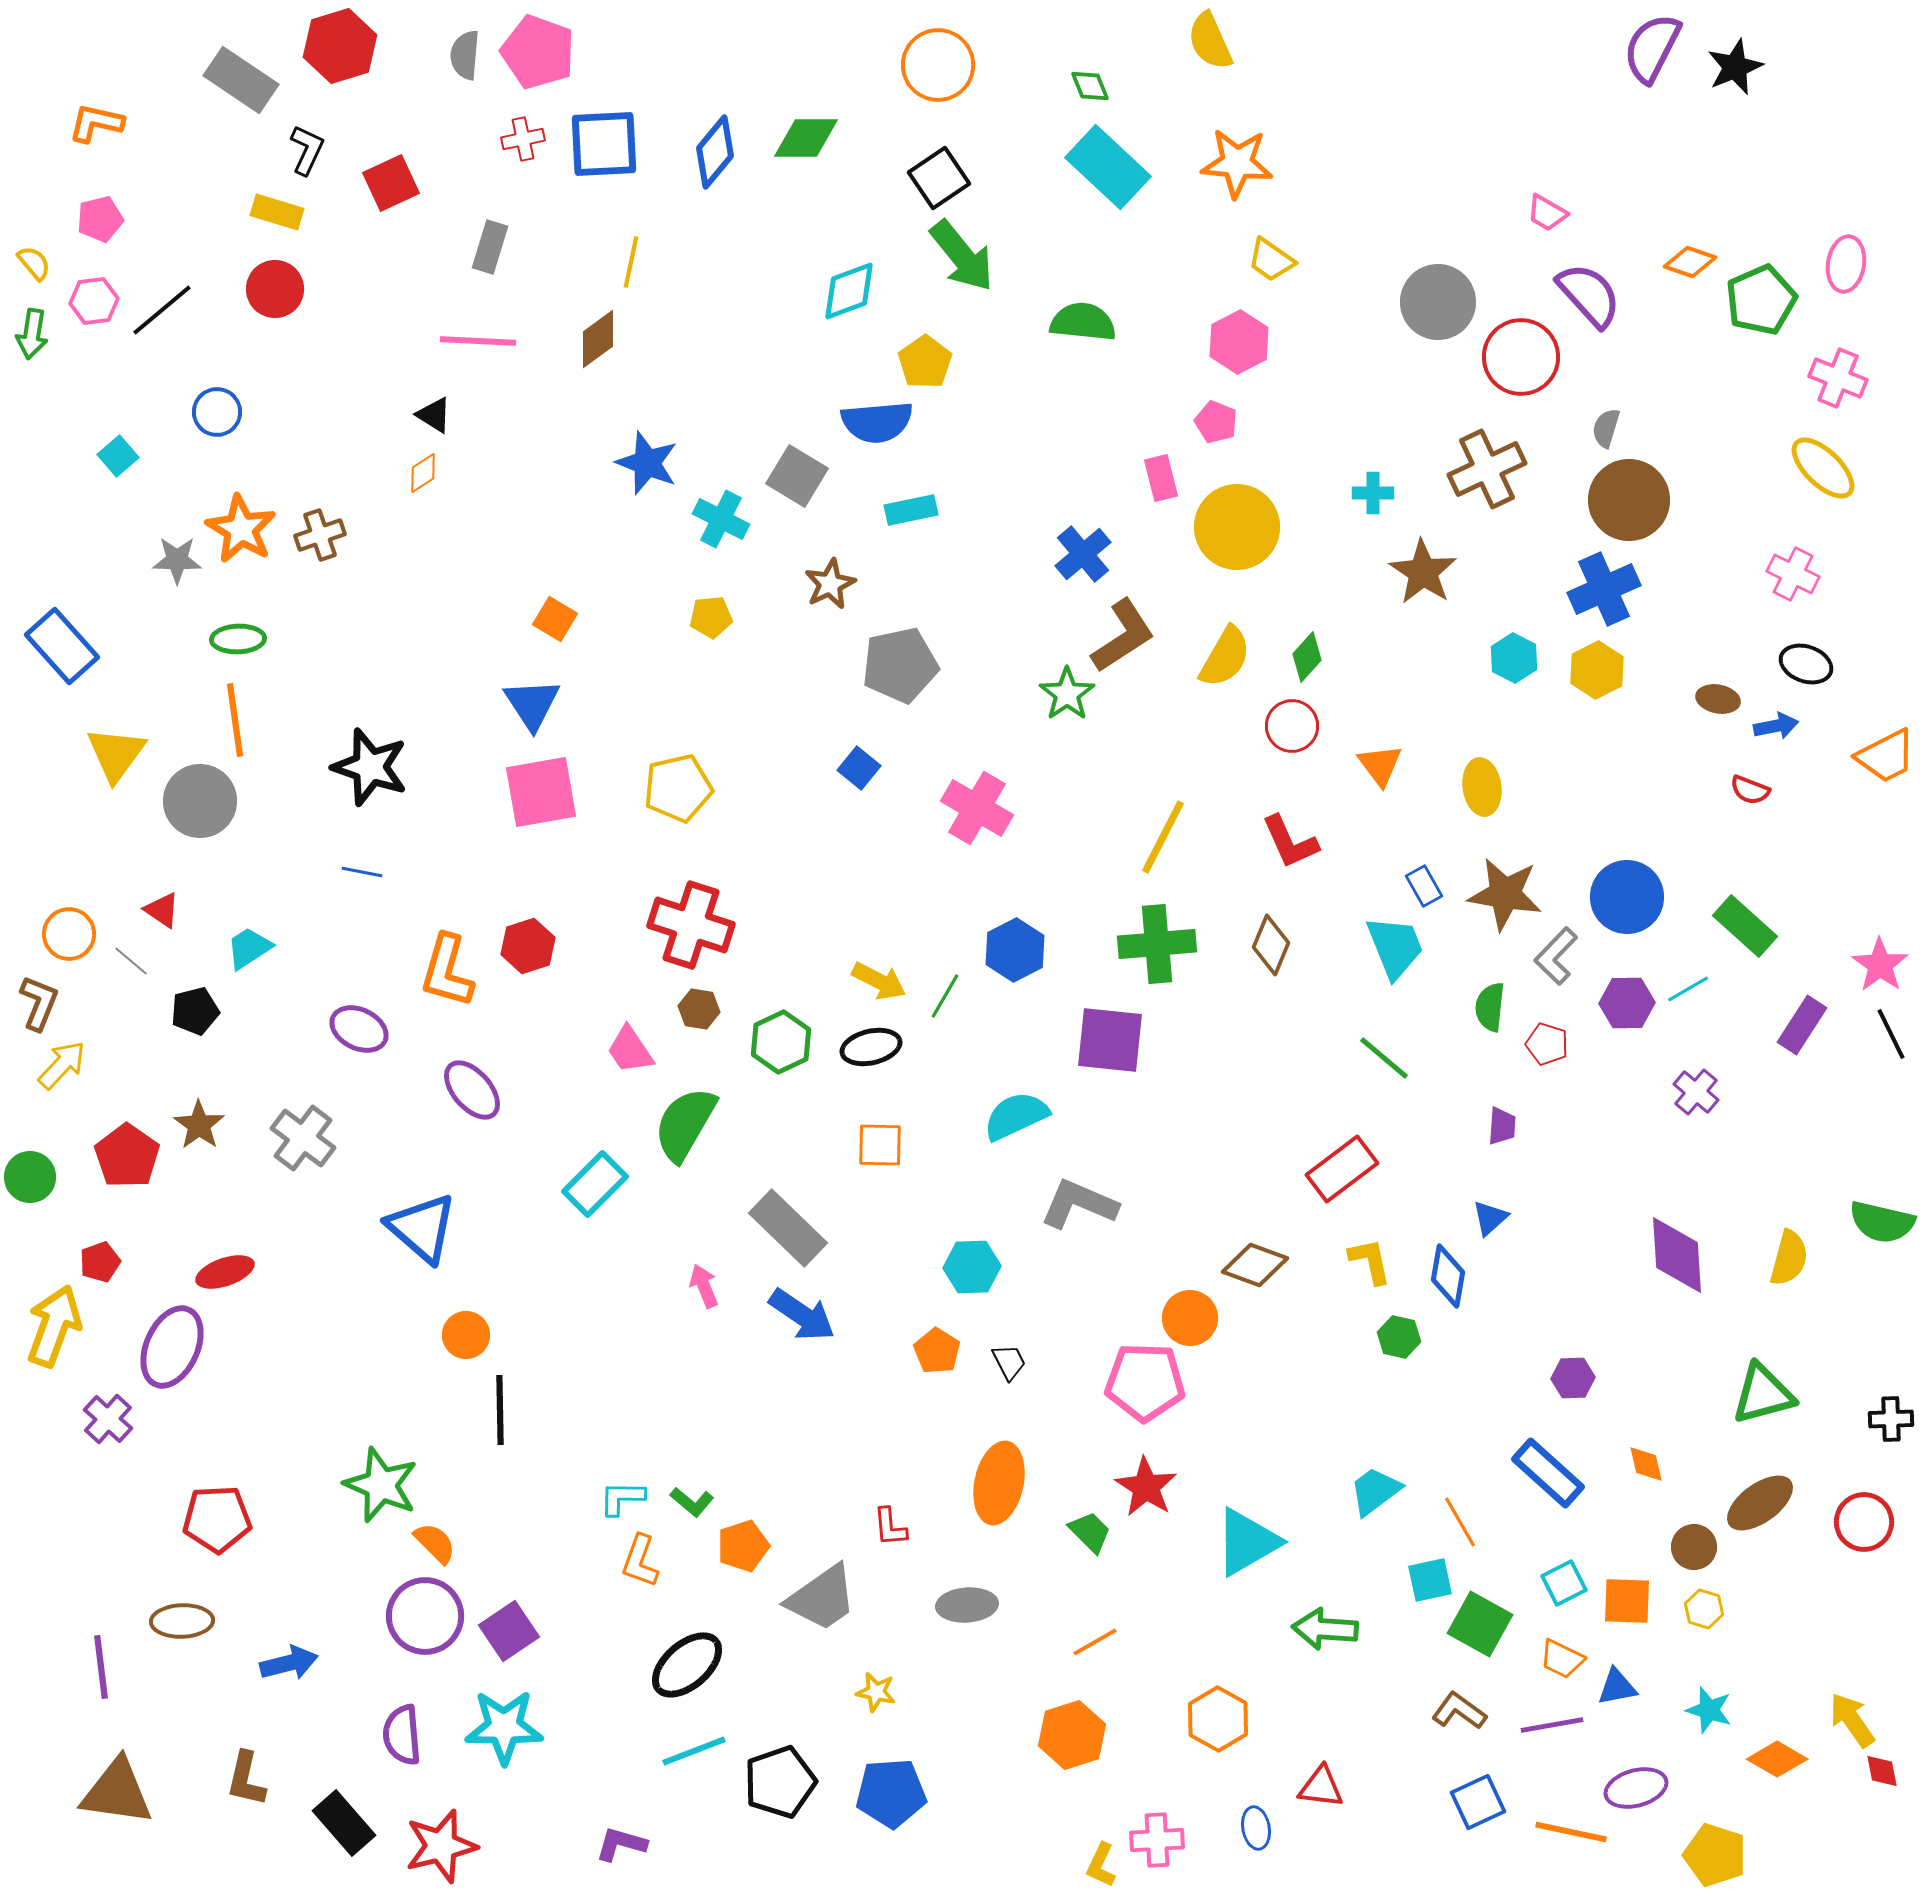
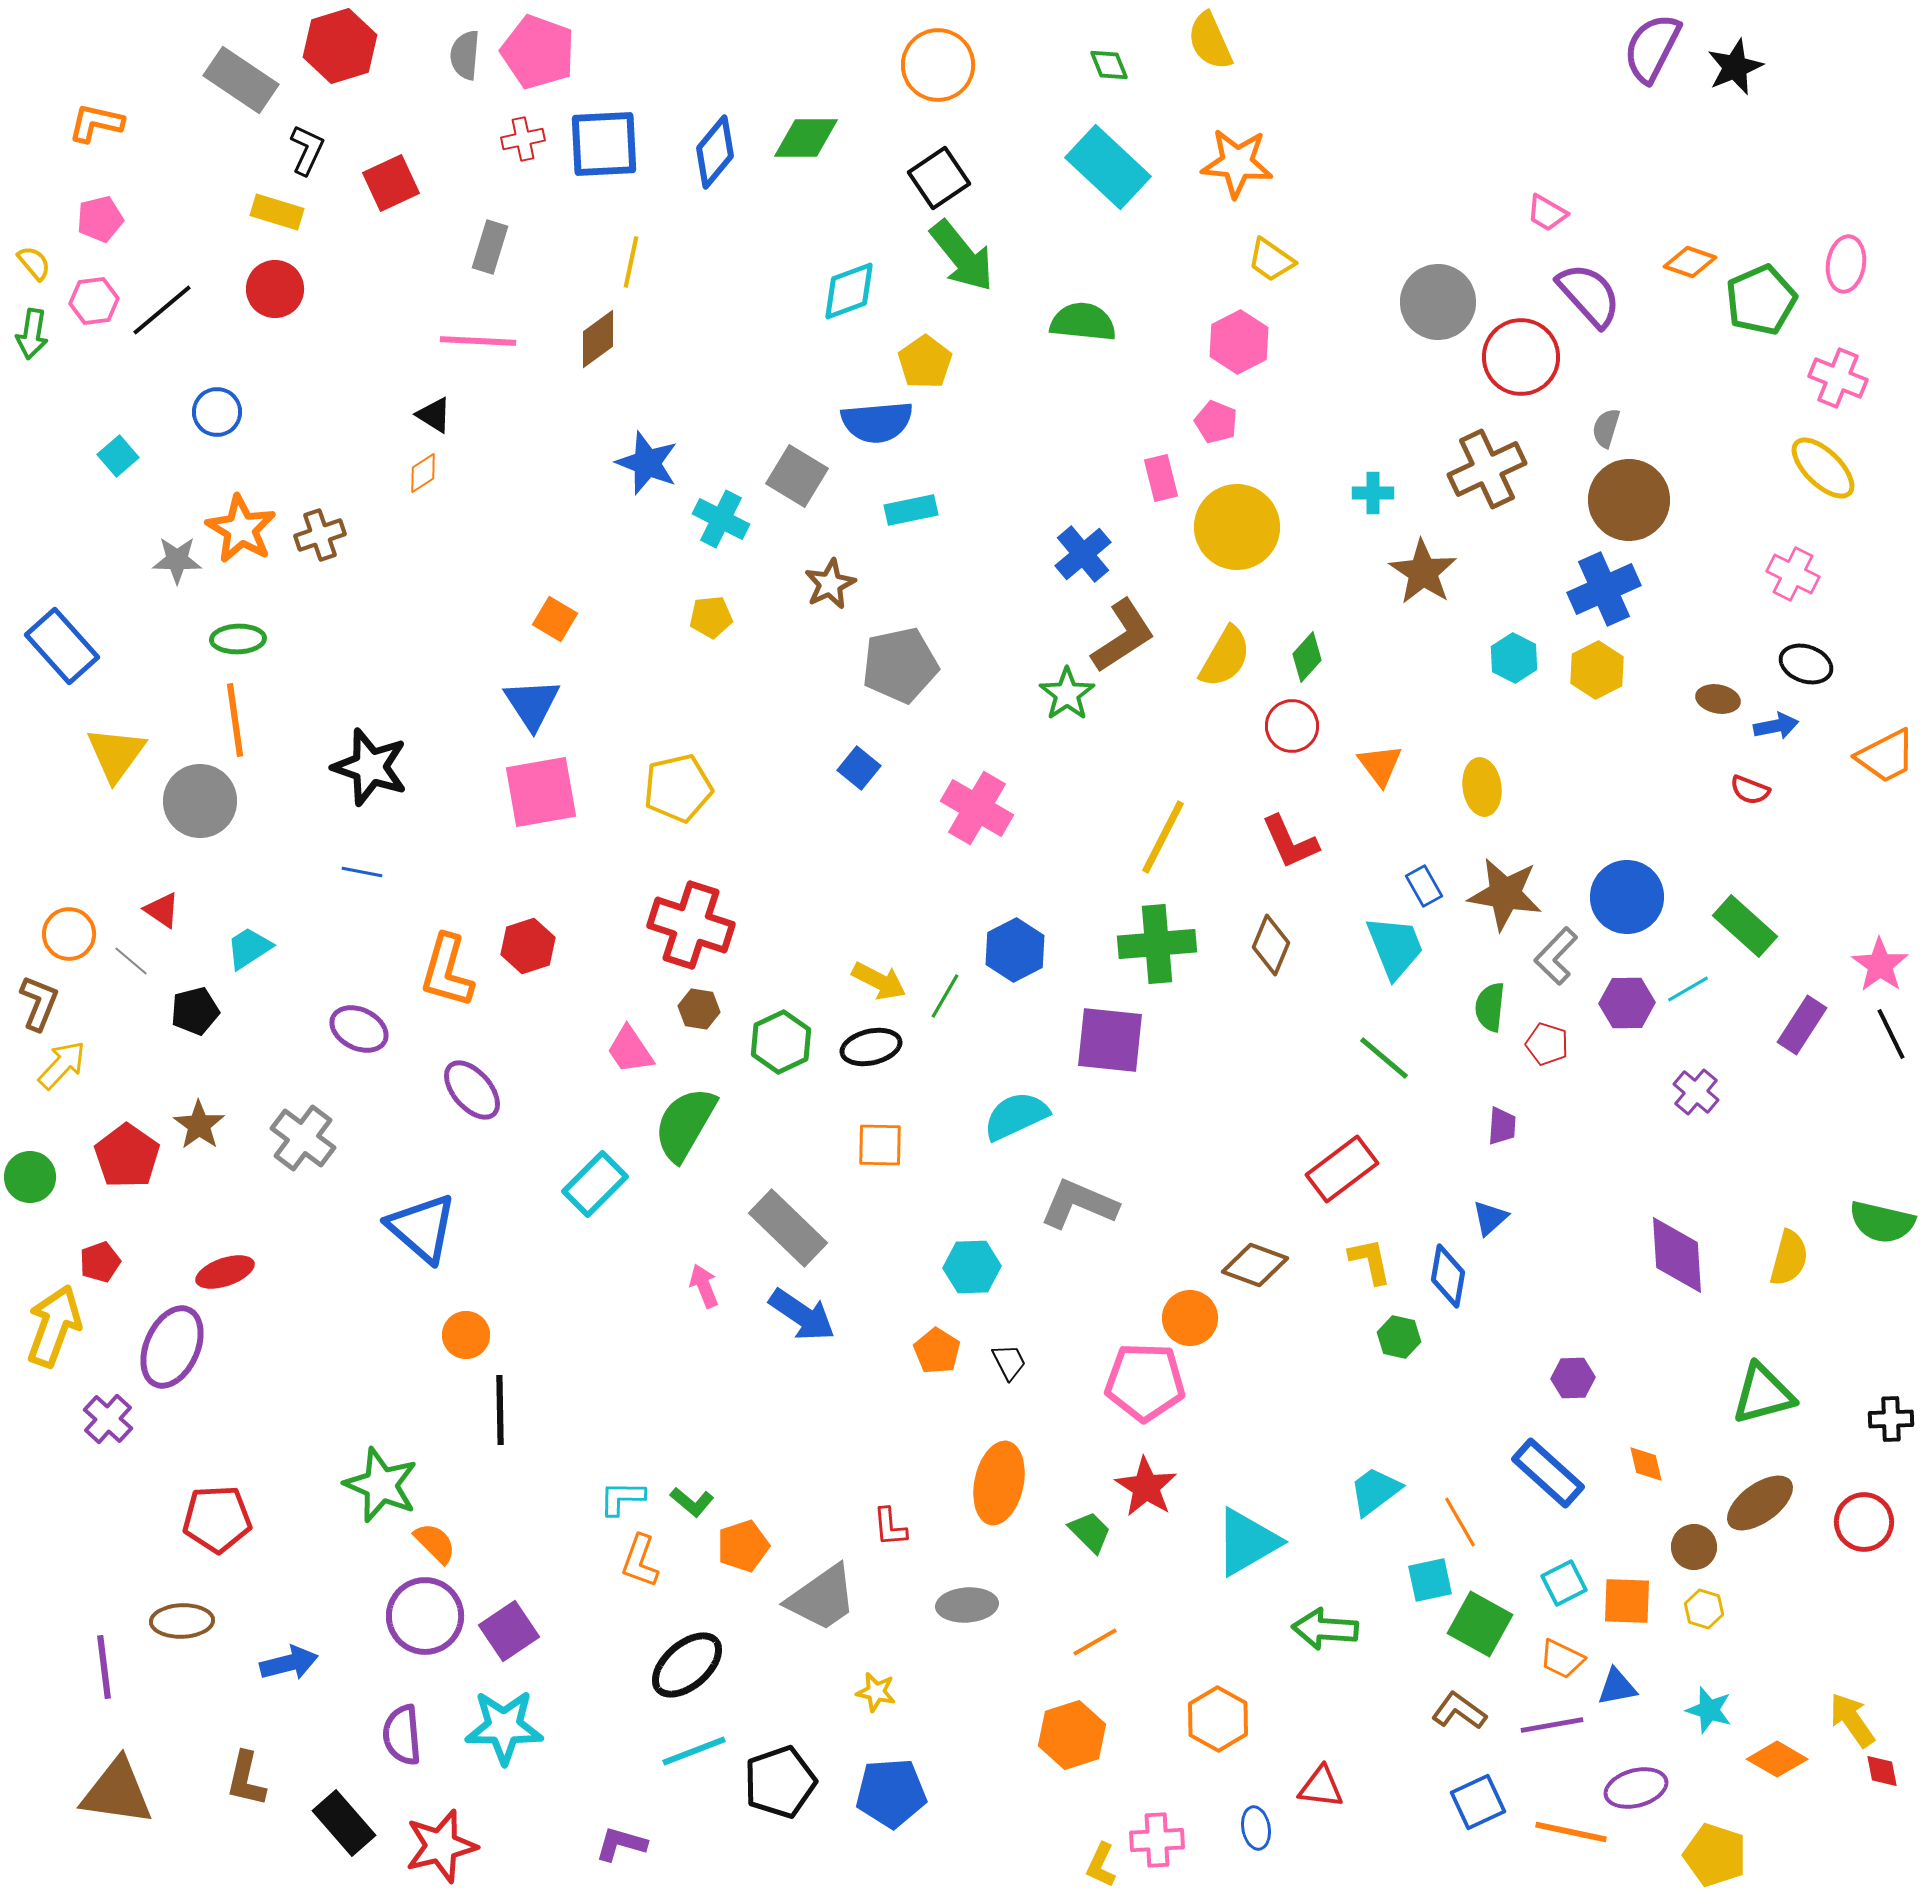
green diamond at (1090, 86): moved 19 px right, 21 px up
purple line at (101, 1667): moved 3 px right
